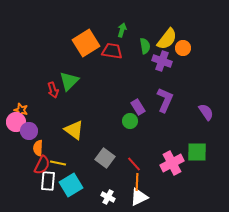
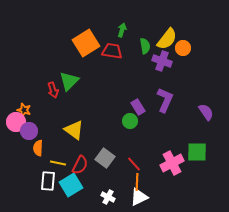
orange star: moved 3 px right
red semicircle: moved 38 px right
